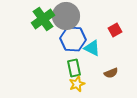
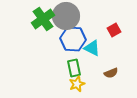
red square: moved 1 px left
